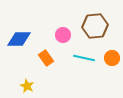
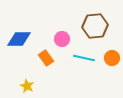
pink circle: moved 1 px left, 4 px down
